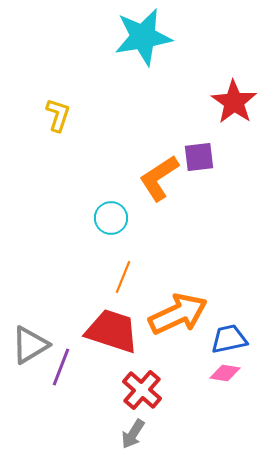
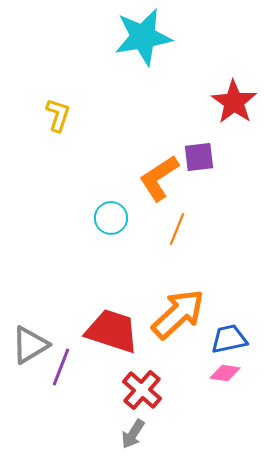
orange line: moved 54 px right, 48 px up
orange arrow: rotated 18 degrees counterclockwise
